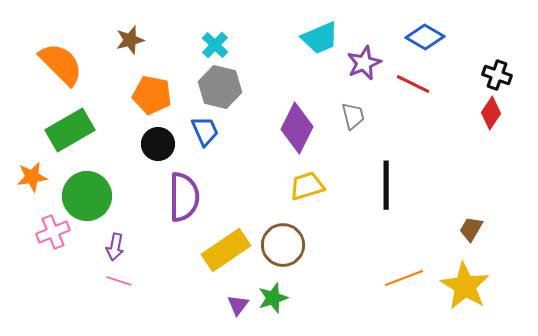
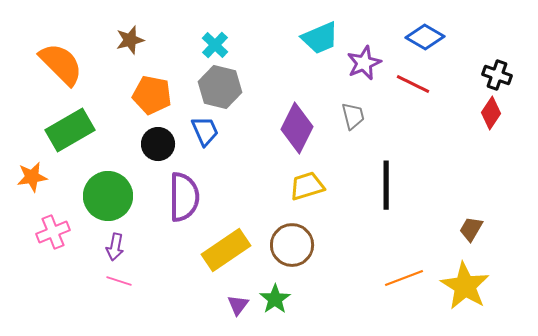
green circle: moved 21 px right
brown circle: moved 9 px right
green star: moved 2 px right, 1 px down; rotated 16 degrees counterclockwise
